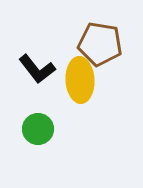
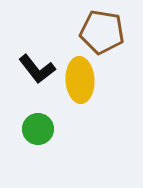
brown pentagon: moved 2 px right, 12 px up
